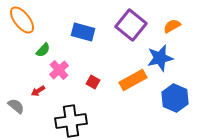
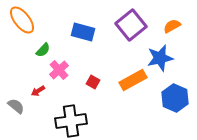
purple square: rotated 12 degrees clockwise
